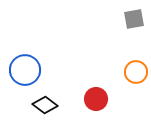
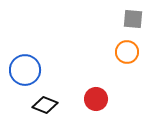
gray square: moved 1 px left; rotated 15 degrees clockwise
orange circle: moved 9 px left, 20 px up
black diamond: rotated 15 degrees counterclockwise
